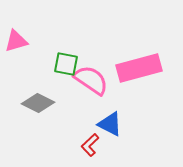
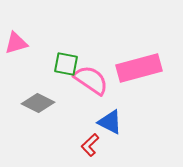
pink triangle: moved 2 px down
blue triangle: moved 2 px up
